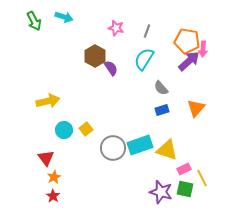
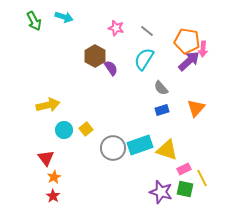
gray line: rotated 72 degrees counterclockwise
yellow arrow: moved 4 px down
